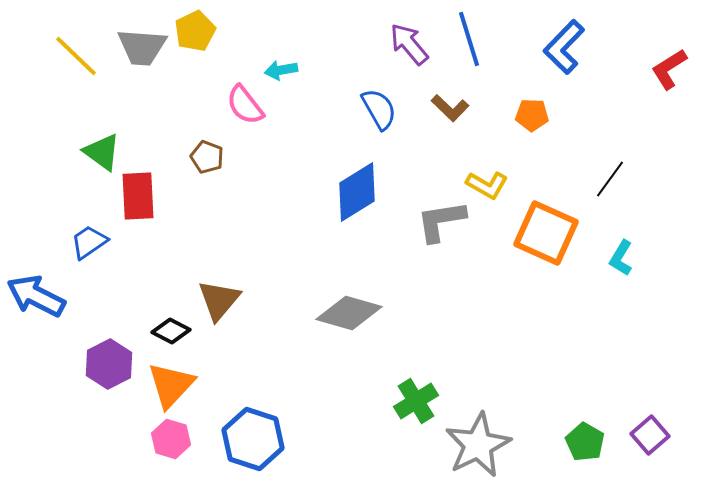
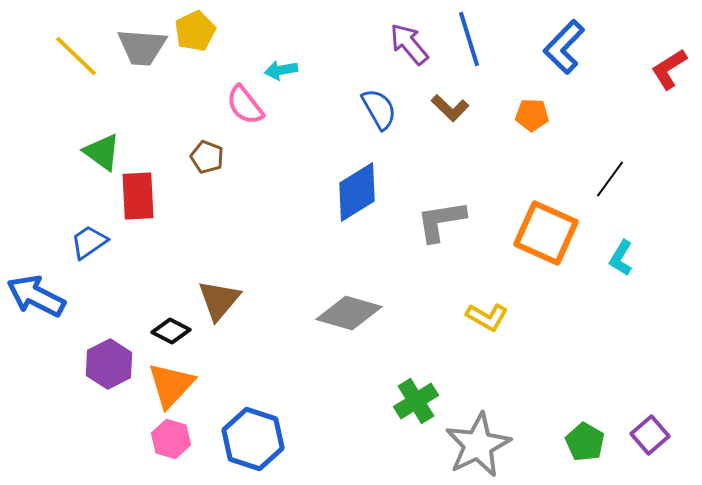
yellow L-shape: moved 132 px down
